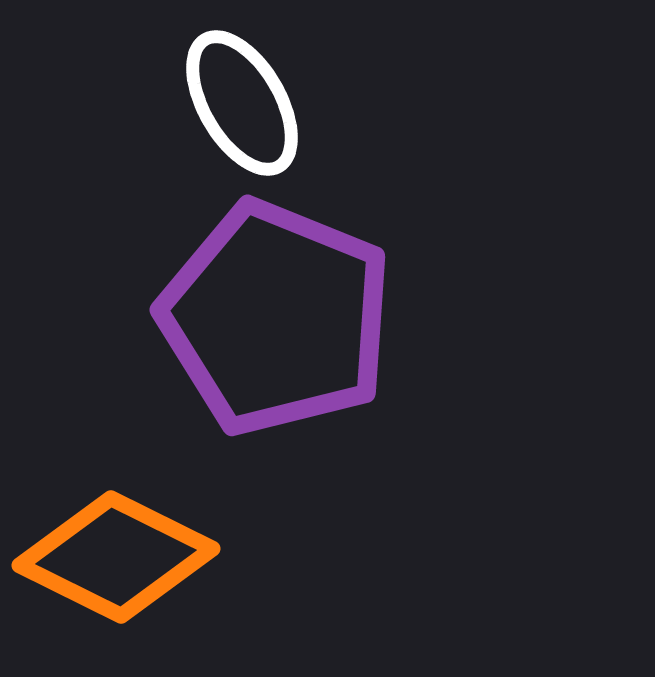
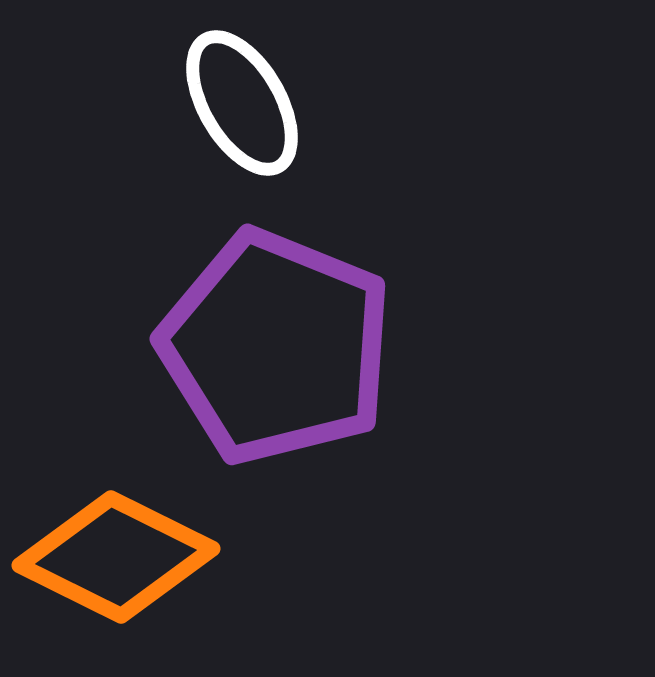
purple pentagon: moved 29 px down
